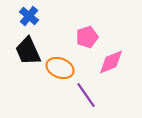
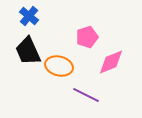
orange ellipse: moved 1 px left, 2 px up; rotated 8 degrees counterclockwise
purple line: rotated 28 degrees counterclockwise
